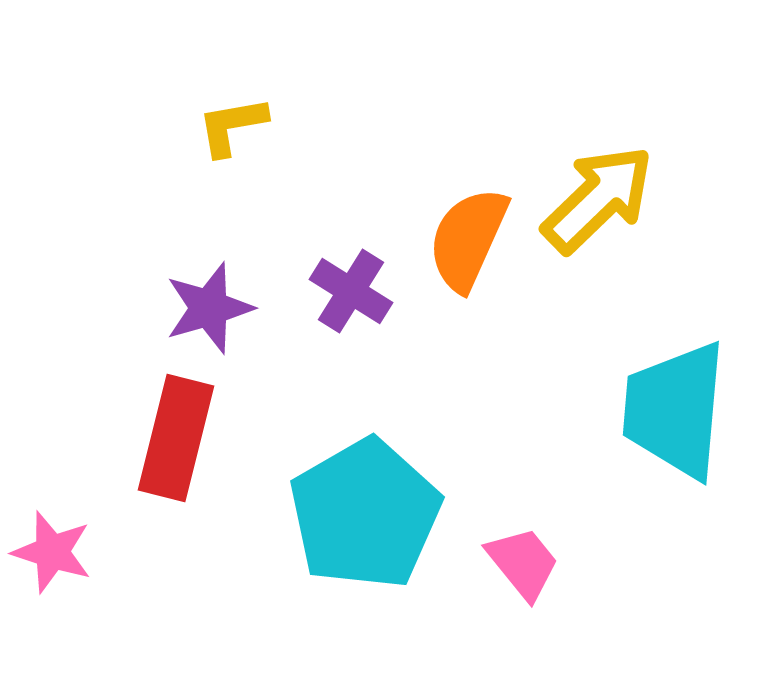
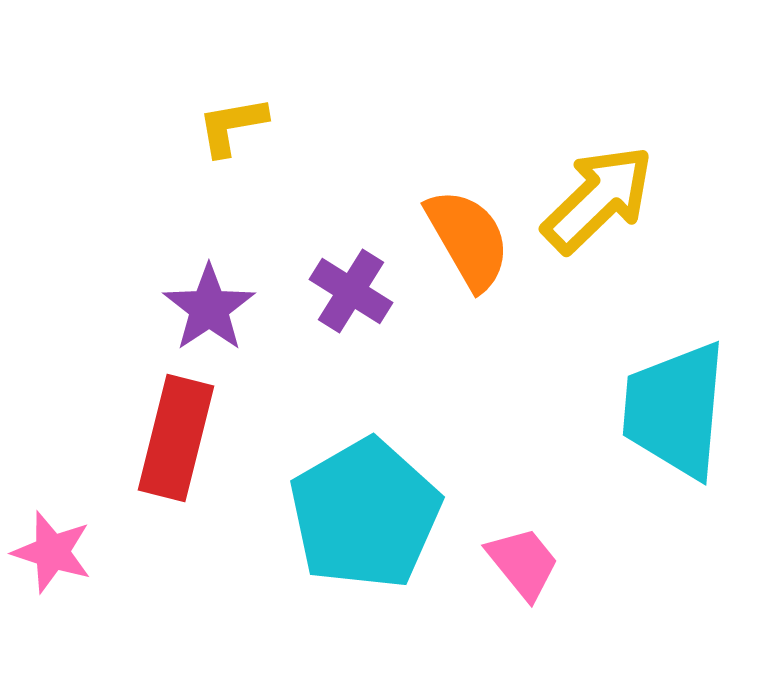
orange semicircle: rotated 126 degrees clockwise
purple star: rotated 18 degrees counterclockwise
